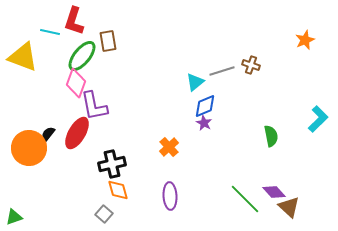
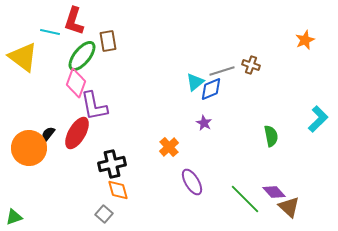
yellow triangle: rotated 16 degrees clockwise
blue diamond: moved 6 px right, 17 px up
purple ellipse: moved 22 px right, 14 px up; rotated 28 degrees counterclockwise
